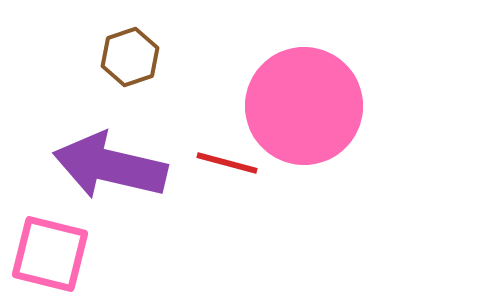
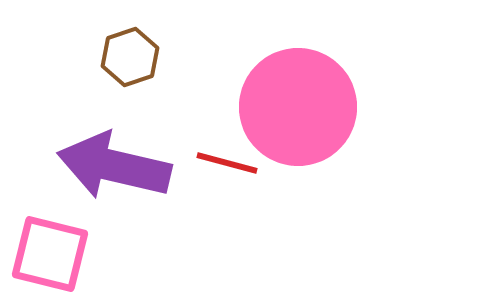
pink circle: moved 6 px left, 1 px down
purple arrow: moved 4 px right
